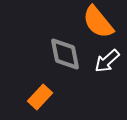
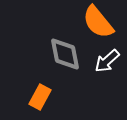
orange rectangle: rotated 15 degrees counterclockwise
